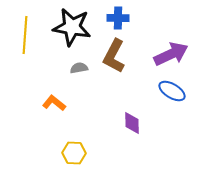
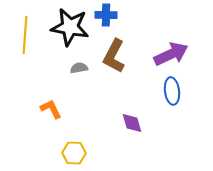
blue cross: moved 12 px left, 3 px up
black star: moved 2 px left
blue ellipse: rotated 52 degrees clockwise
orange L-shape: moved 3 px left, 6 px down; rotated 25 degrees clockwise
purple diamond: rotated 15 degrees counterclockwise
